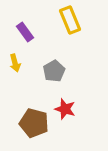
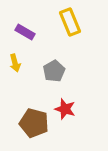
yellow rectangle: moved 2 px down
purple rectangle: rotated 24 degrees counterclockwise
